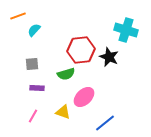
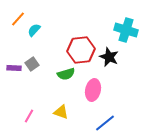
orange line: moved 3 px down; rotated 28 degrees counterclockwise
gray square: rotated 32 degrees counterclockwise
purple rectangle: moved 23 px left, 20 px up
pink ellipse: moved 9 px right, 7 px up; rotated 35 degrees counterclockwise
yellow triangle: moved 2 px left
pink line: moved 4 px left
